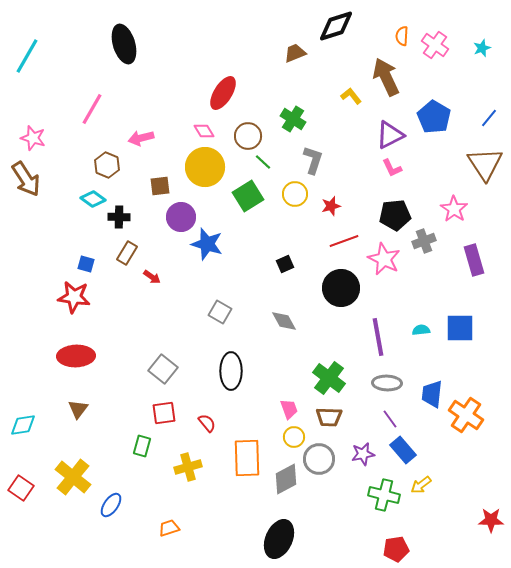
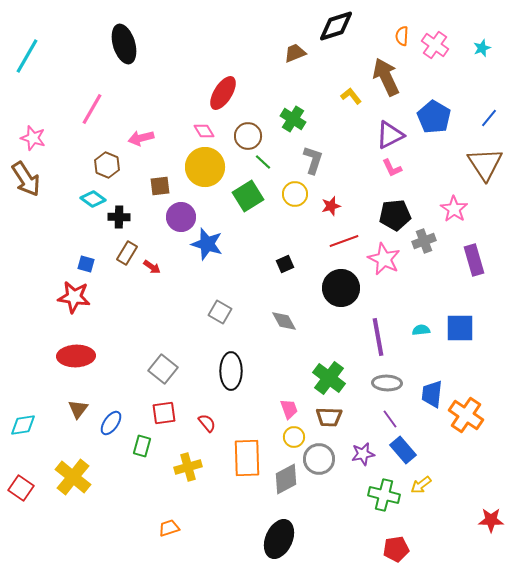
red arrow at (152, 277): moved 10 px up
blue ellipse at (111, 505): moved 82 px up
